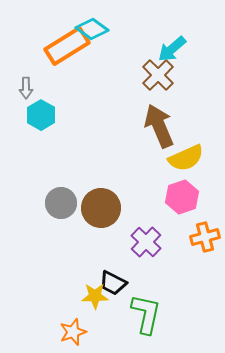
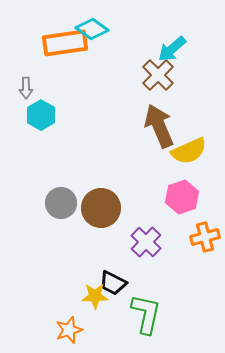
orange rectangle: moved 2 px left, 3 px up; rotated 24 degrees clockwise
yellow semicircle: moved 3 px right, 7 px up
orange star: moved 4 px left, 2 px up
